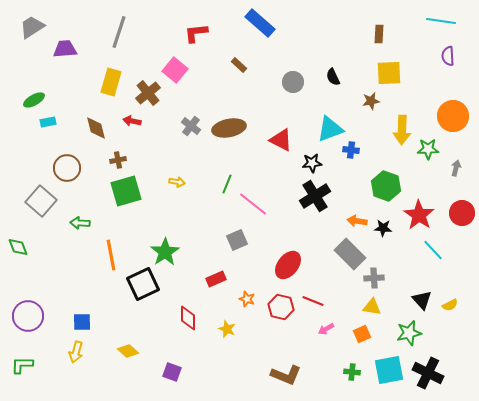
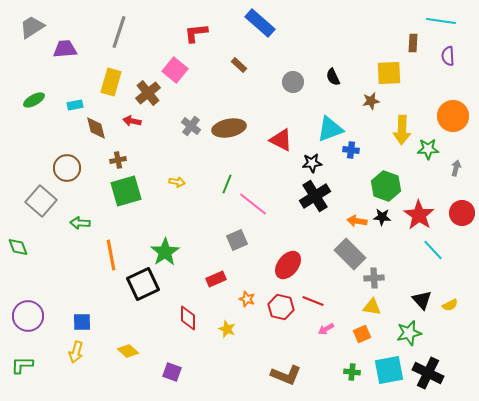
brown rectangle at (379, 34): moved 34 px right, 9 px down
cyan rectangle at (48, 122): moved 27 px right, 17 px up
black star at (383, 228): moved 1 px left, 11 px up
